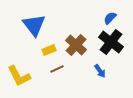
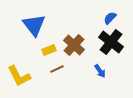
brown cross: moved 2 px left
